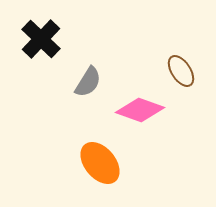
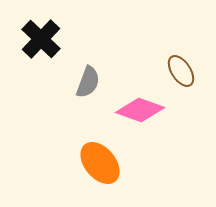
gray semicircle: rotated 12 degrees counterclockwise
